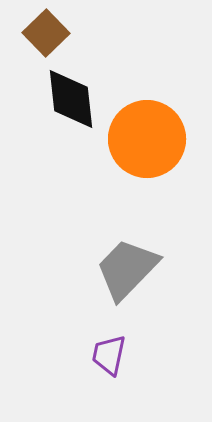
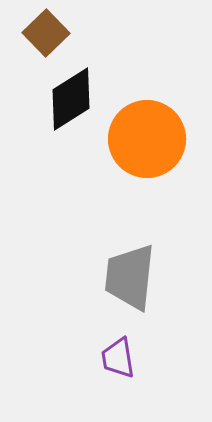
black diamond: rotated 64 degrees clockwise
gray trapezoid: moved 3 px right, 8 px down; rotated 38 degrees counterclockwise
purple trapezoid: moved 9 px right, 3 px down; rotated 21 degrees counterclockwise
